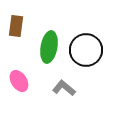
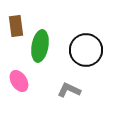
brown rectangle: rotated 15 degrees counterclockwise
green ellipse: moved 9 px left, 1 px up
gray L-shape: moved 5 px right, 2 px down; rotated 15 degrees counterclockwise
